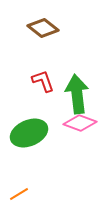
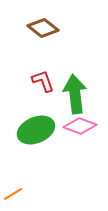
green arrow: moved 2 px left
pink diamond: moved 3 px down
green ellipse: moved 7 px right, 3 px up
orange line: moved 6 px left
